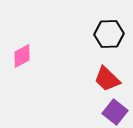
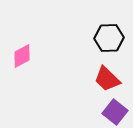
black hexagon: moved 4 px down
